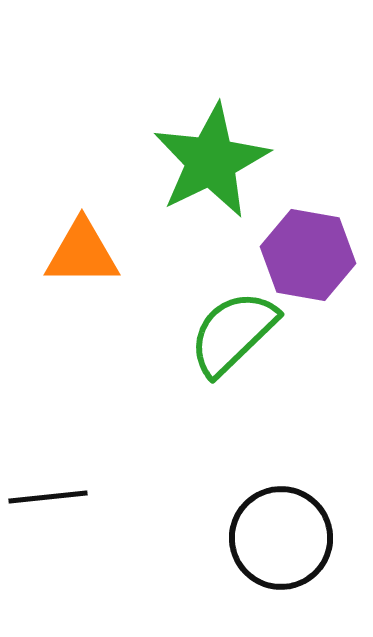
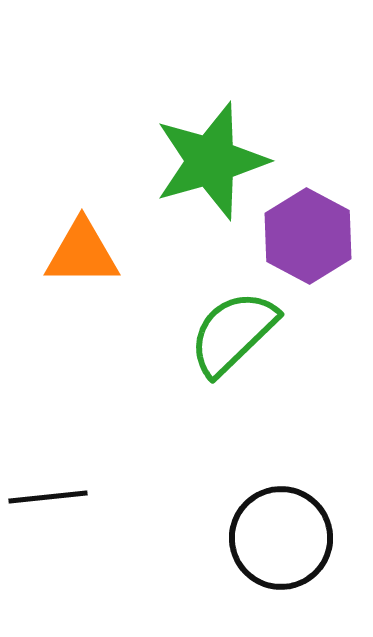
green star: rotated 10 degrees clockwise
purple hexagon: moved 19 px up; rotated 18 degrees clockwise
